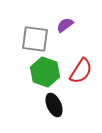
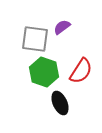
purple semicircle: moved 3 px left, 2 px down
green hexagon: moved 1 px left
black ellipse: moved 6 px right, 2 px up
